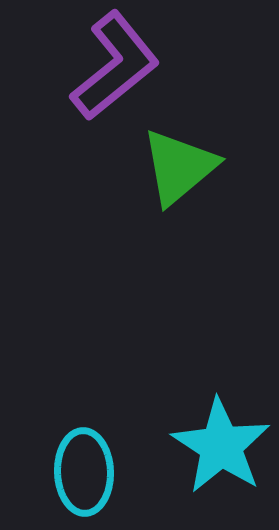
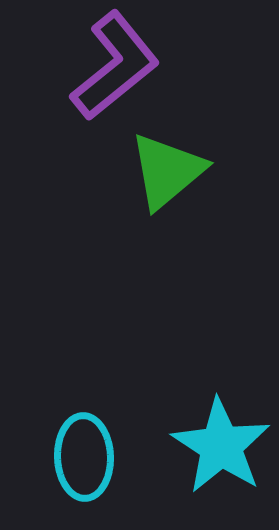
green triangle: moved 12 px left, 4 px down
cyan ellipse: moved 15 px up
